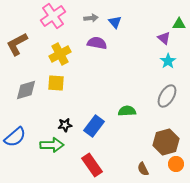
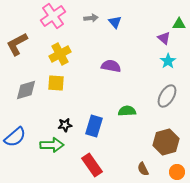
purple semicircle: moved 14 px right, 23 px down
blue rectangle: rotated 20 degrees counterclockwise
orange circle: moved 1 px right, 8 px down
